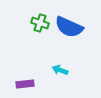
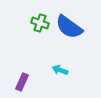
blue semicircle: rotated 12 degrees clockwise
purple rectangle: moved 3 px left, 2 px up; rotated 60 degrees counterclockwise
